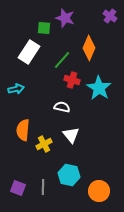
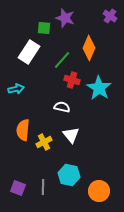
yellow cross: moved 2 px up
